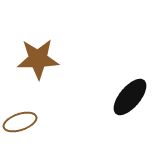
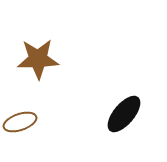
black ellipse: moved 6 px left, 17 px down
